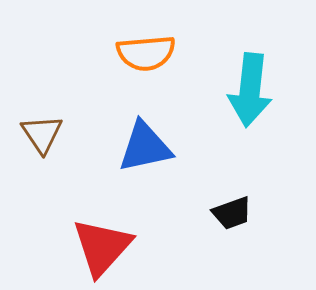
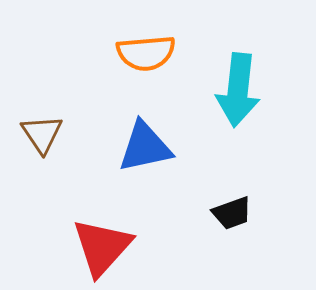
cyan arrow: moved 12 px left
